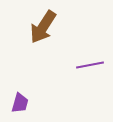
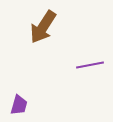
purple trapezoid: moved 1 px left, 2 px down
